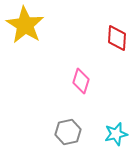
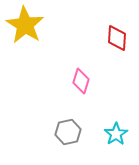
cyan star: rotated 20 degrees counterclockwise
